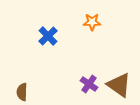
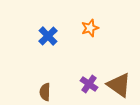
orange star: moved 2 px left, 6 px down; rotated 18 degrees counterclockwise
brown semicircle: moved 23 px right
